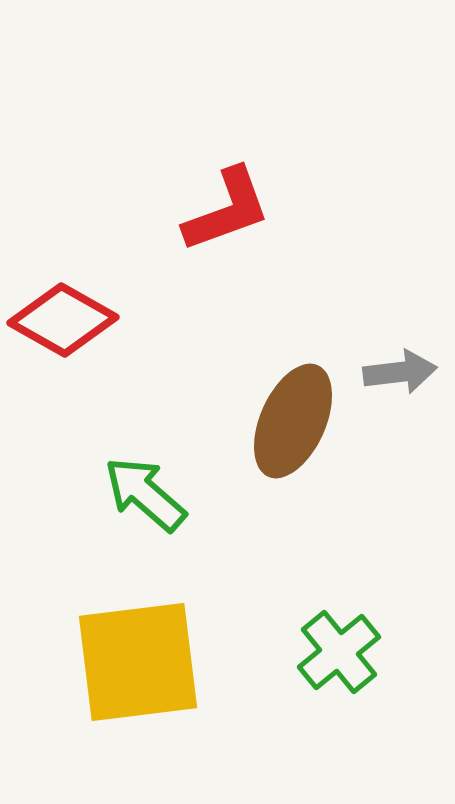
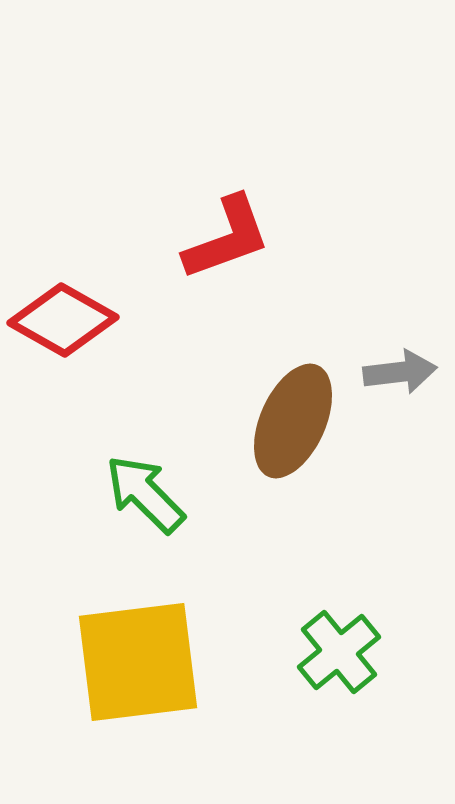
red L-shape: moved 28 px down
green arrow: rotated 4 degrees clockwise
